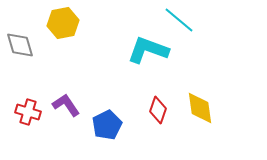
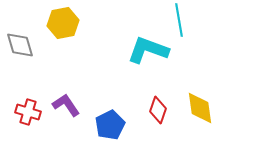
cyan line: rotated 40 degrees clockwise
blue pentagon: moved 3 px right
